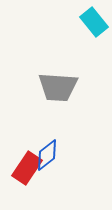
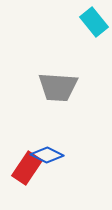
blue diamond: rotated 64 degrees clockwise
